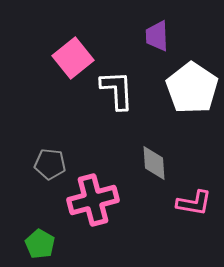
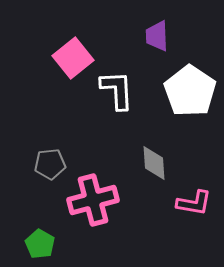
white pentagon: moved 2 px left, 3 px down
gray pentagon: rotated 12 degrees counterclockwise
